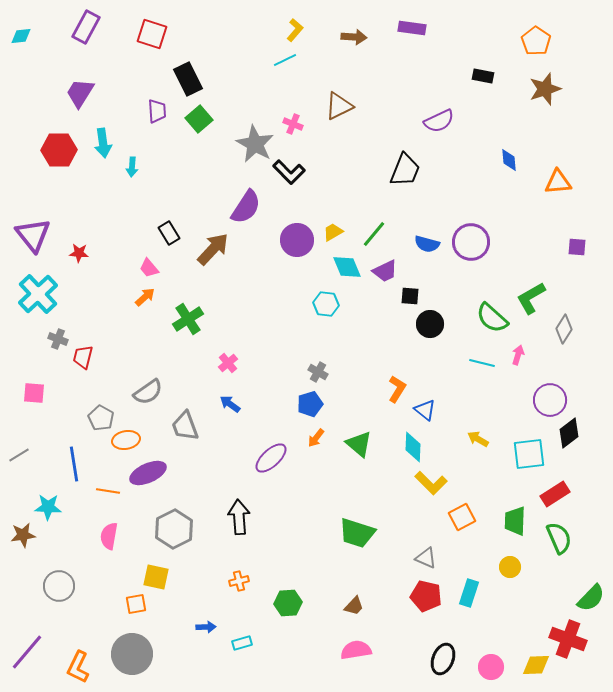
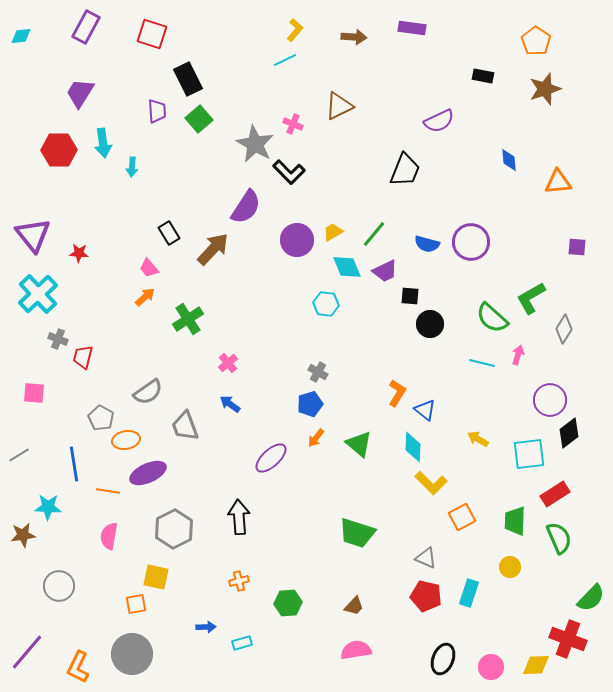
orange L-shape at (397, 389): moved 4 px down
